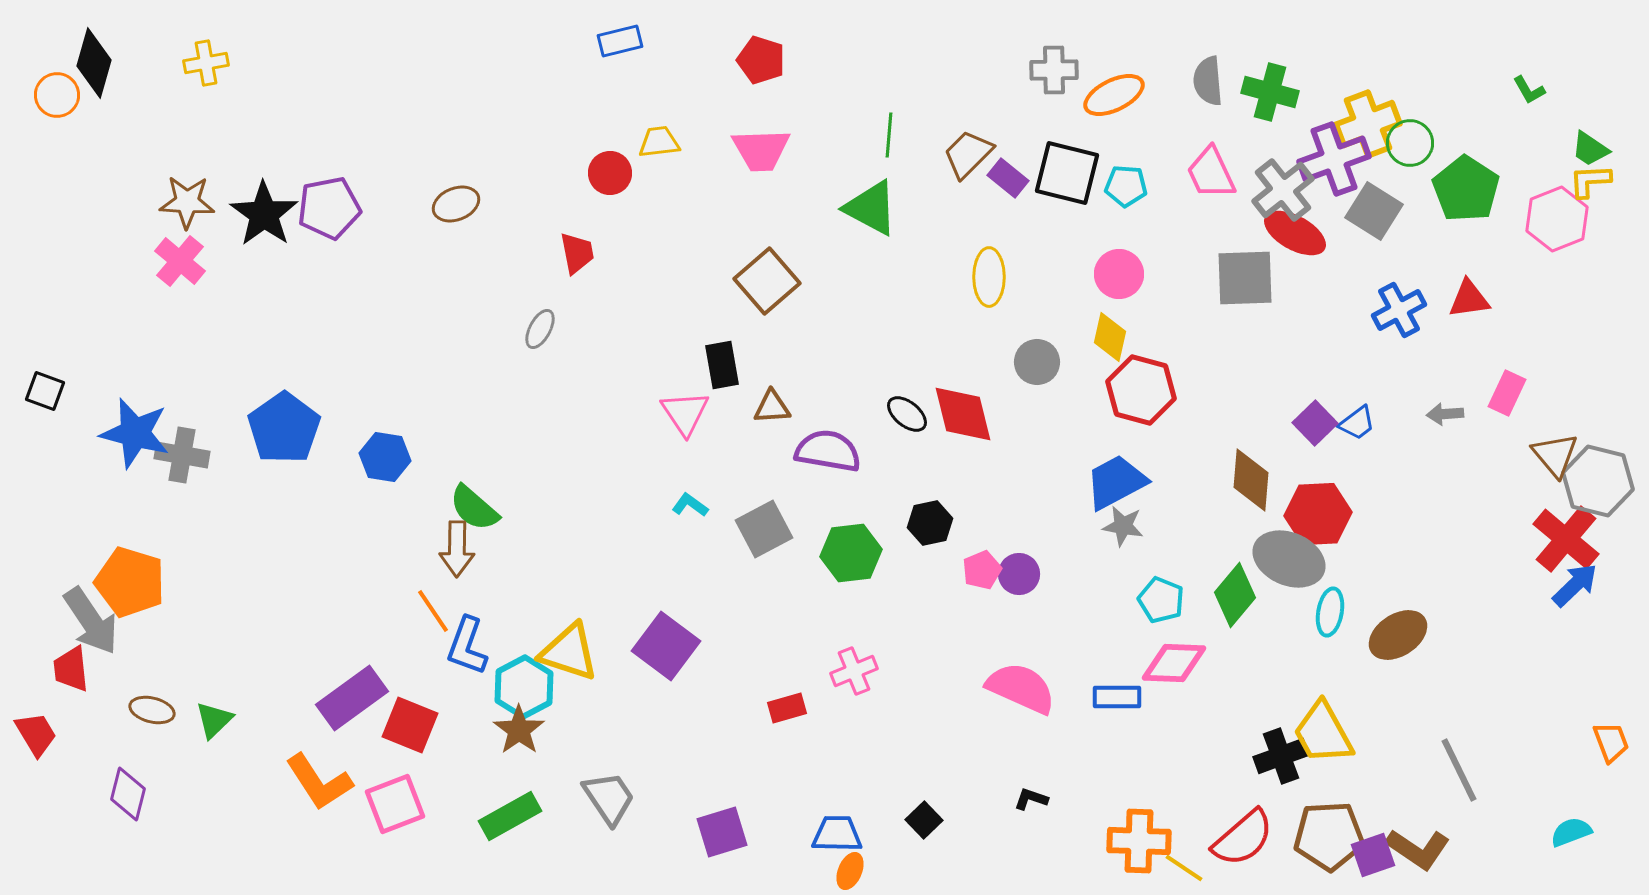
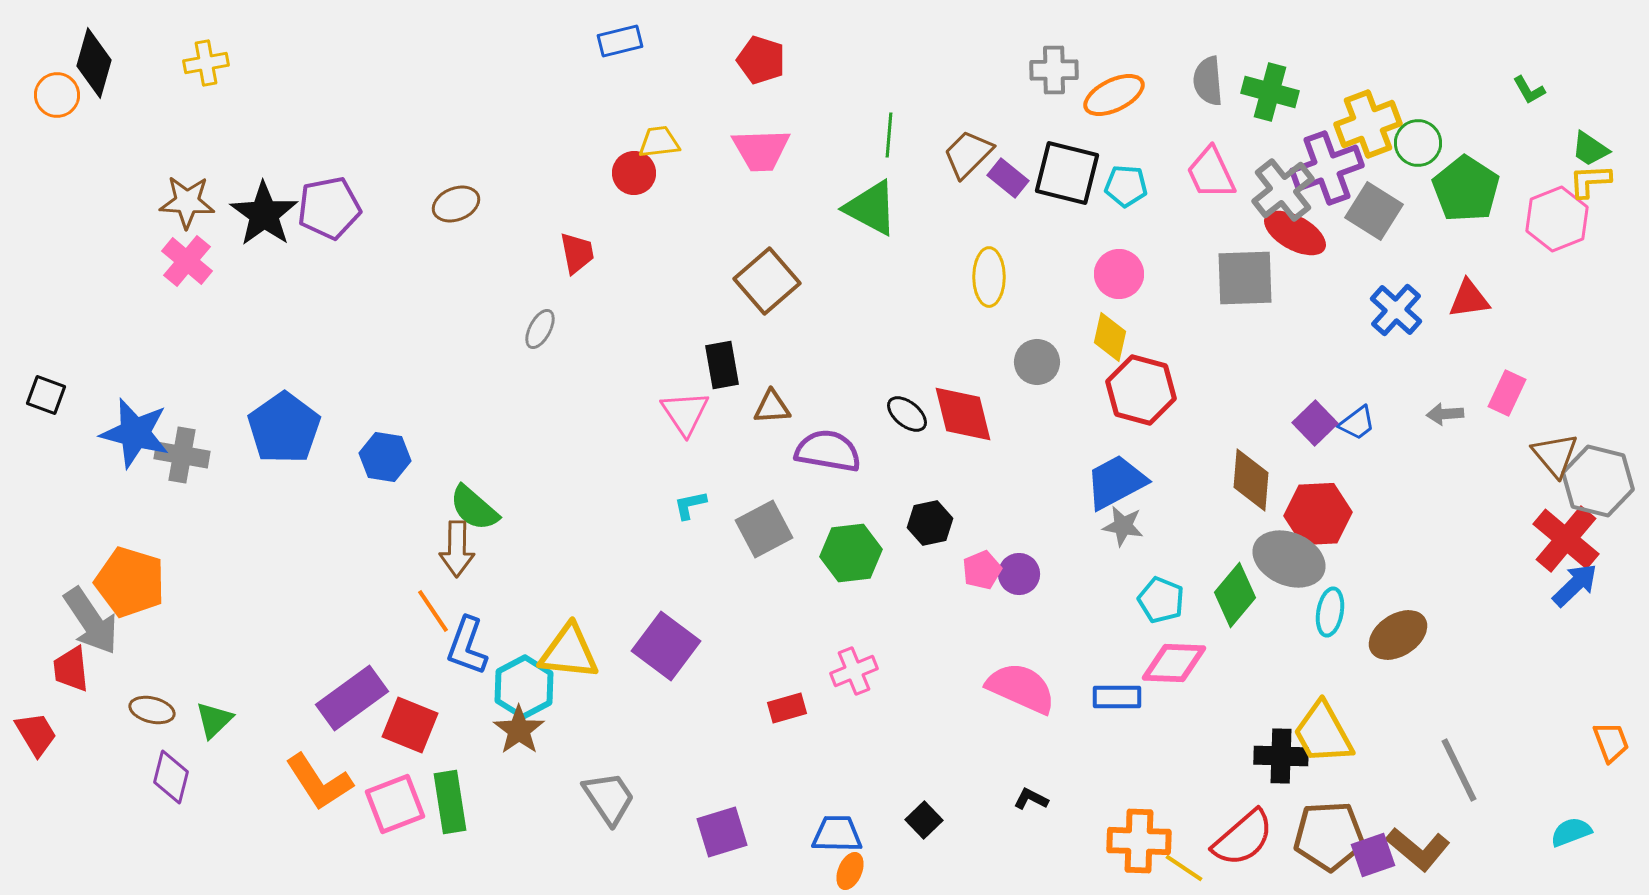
green circle at (1410, 143): moved 8 px right
purple cross at (1334, 159): moved 7 px left, 9 px down
red circle at (610, 173): moved 24 px right
pink cross at (180, 261): moved 7 px right
blue cross at (1399, 310): moved 3 px left; rotated 20 degrees counterclockwise
black square at (45, 391): moved 1 px right, 4 px down
cyan L-shape at (690, 505): rotated 48 degrees counterclockwise
yellow triangle at (569, 652): rotated 12 degrees counterclockwise
black cross at (1281, 756): rotated 22 degrees clockwise
purple diamond at (128, 794): moved 43 px right, 17 px up
black L-shape at (1031, 799): rotated 8 degrees clockwise
green rectangle at (510, 816): moved 60 px left, 14 px up; rotated 70 degrees counterclockwise
brown L-shape at (1418, 849): rotated 6 degrees clockwise
